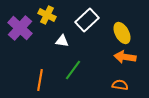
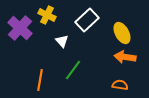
white triangle: rotated 40 degrees clockwise
